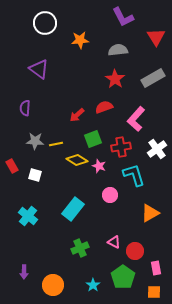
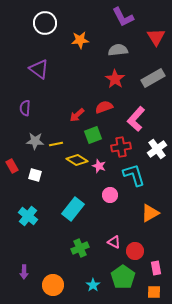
green square: moved 4 px up
